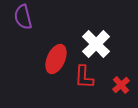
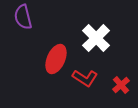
white cross: moved 6 px up
red L-shape: moved 1 px right, 1 px down; rotated 60 degrees counterclockwise
